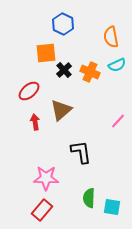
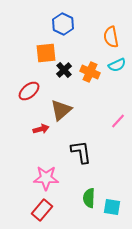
red arrow: moved 6 px right, 7 px down; rotated 84 degrees clockwise
